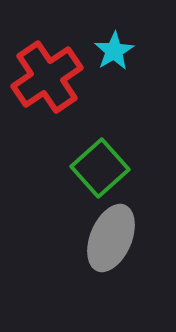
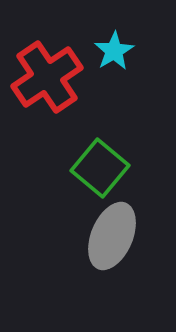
green square: rotated 8 degrees counterclockwise
gray ellipse: moved 1 px right, 2 px up
